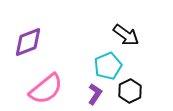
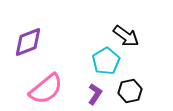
black arrow: moved 1 px down
cyan pentagon: moved 2 px left, 5 px up; rotated 8 degrees counterclockwise
black hexagon: rotated 15 degrees clockwise
